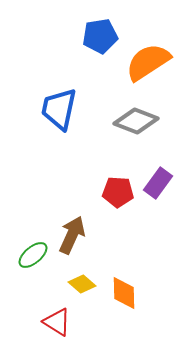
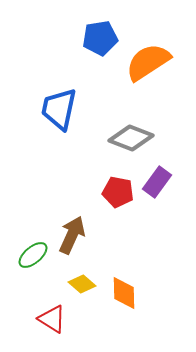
blue pentagon: moved 2 px down
gray diamond: moved 5 px left, 17 px down
purple rectangle: moved 1 px left, 1 px up
red pentagon: rotated 8 degrees clockwise
red triangle: moved 5 px left, 3 px up
